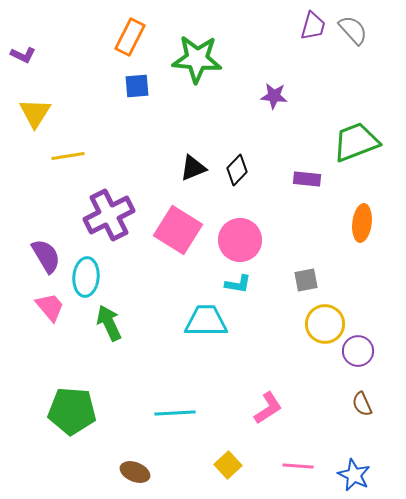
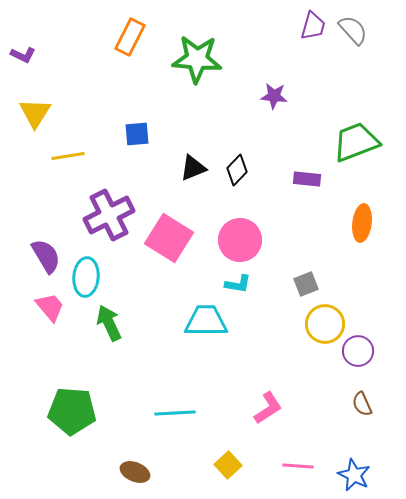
blue square: moved 48 px down
pink square: moved 9 px left, 8 px down
gray square: moved 4 px down; rotated 10 degrees counterclockwise
